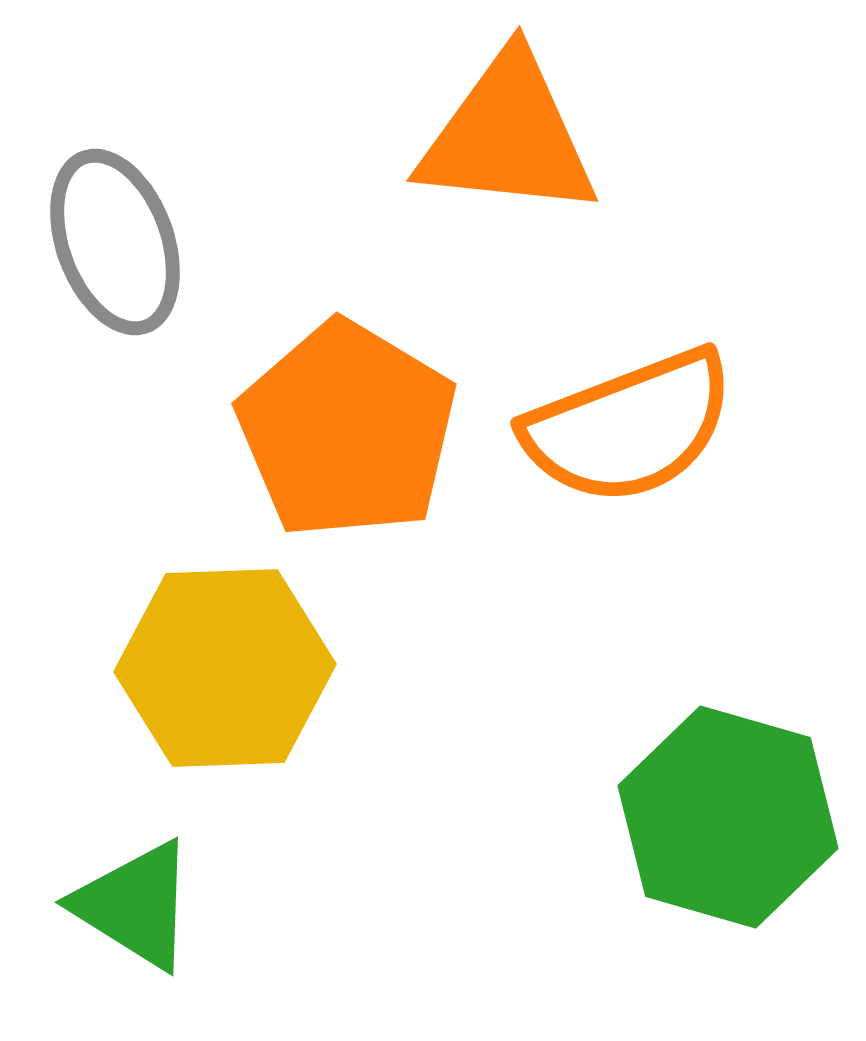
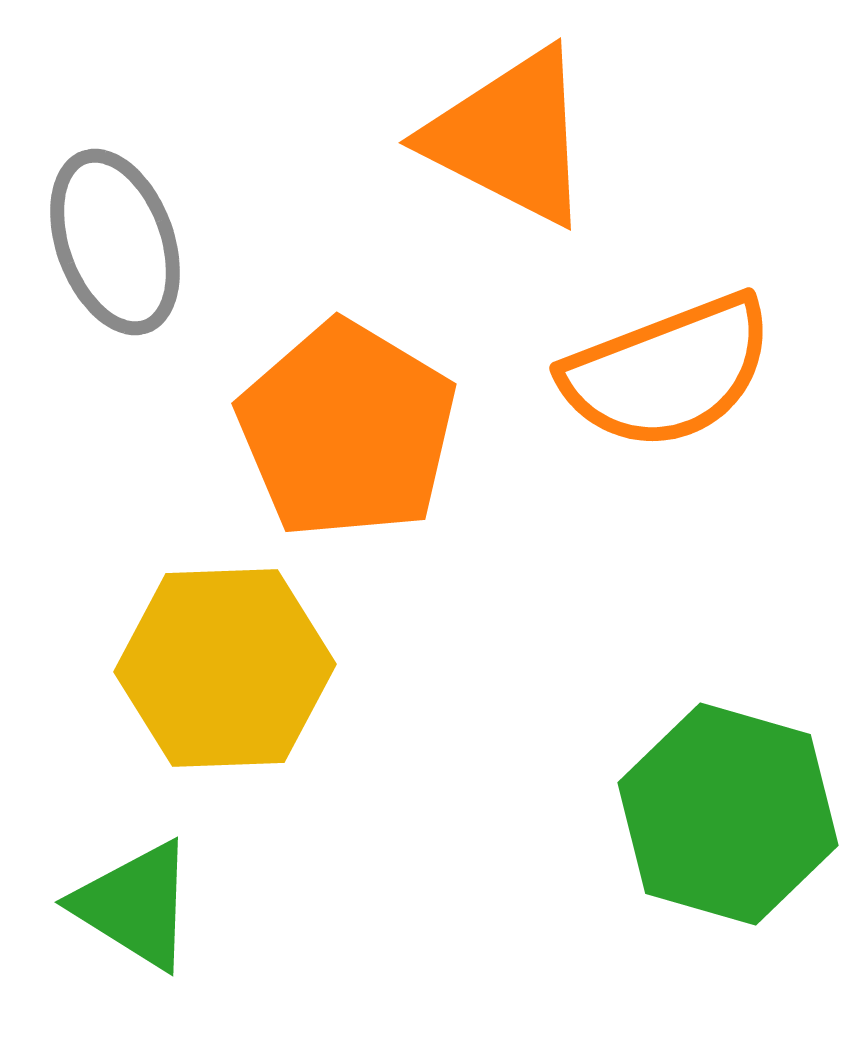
orange triangle: moved 2 px right, 1 px down; rotated 21 degrees clockwise
orange semicircle: moved 39 px right, 55 px up
green hexagon: moved 3 px up
